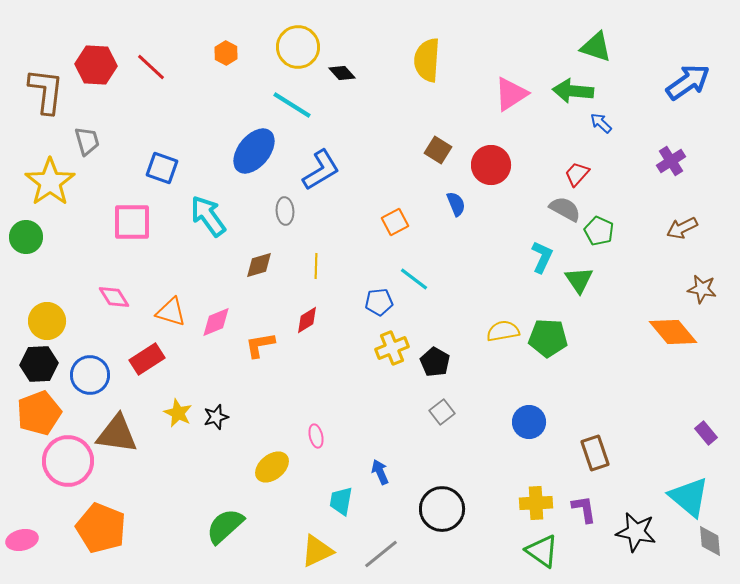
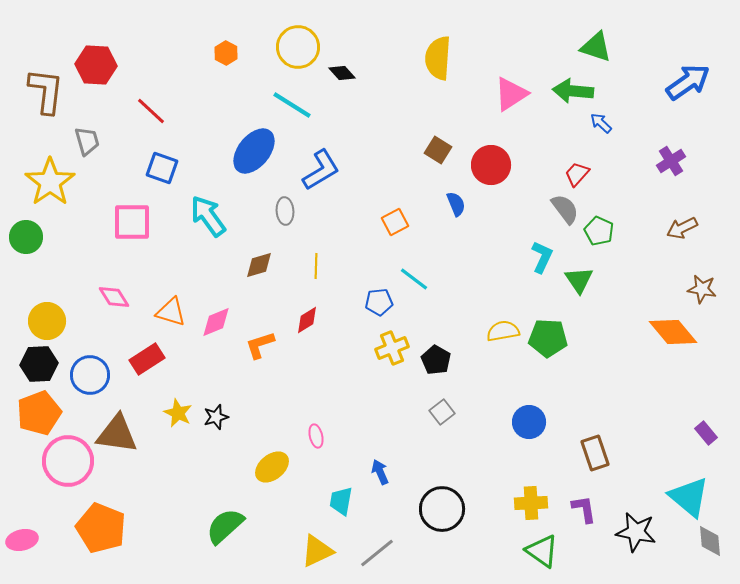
yellow semicircle at (427, 60): moved 11 px right, 2 px up
red line at (151, 67): moved 44 px down
gray semicircle at (565, 209): rotated 24 degrees clockwise
orange L-shape at (260, 345): rotated 8 degrees counterclockwise
black pentagon at (435, 362): moved 1 px right, 2 px up
yellow cross at (536, 503): moved 5 px left
gray line at (381, 554): moved 4 px left, 1 px up
